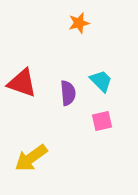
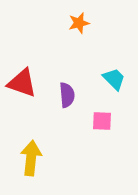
cyan trapezoid: moved 13 px right, 2 px up
purple semicircle: moved 1 px left, 2 px down
pink square: rotated 15 degrees clockwise
yellow arrow: rotated 132 degrees clockwise
